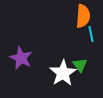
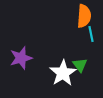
orange semicircle: moved 1 px right
purple star: rotated 30 degrees clockwise
